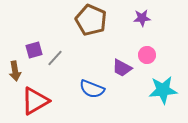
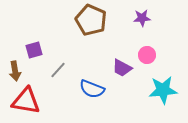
gray line: moved 3 px right, 12 px down
red triangle: moved 9 px left; rotated 40 degrees clockwise
